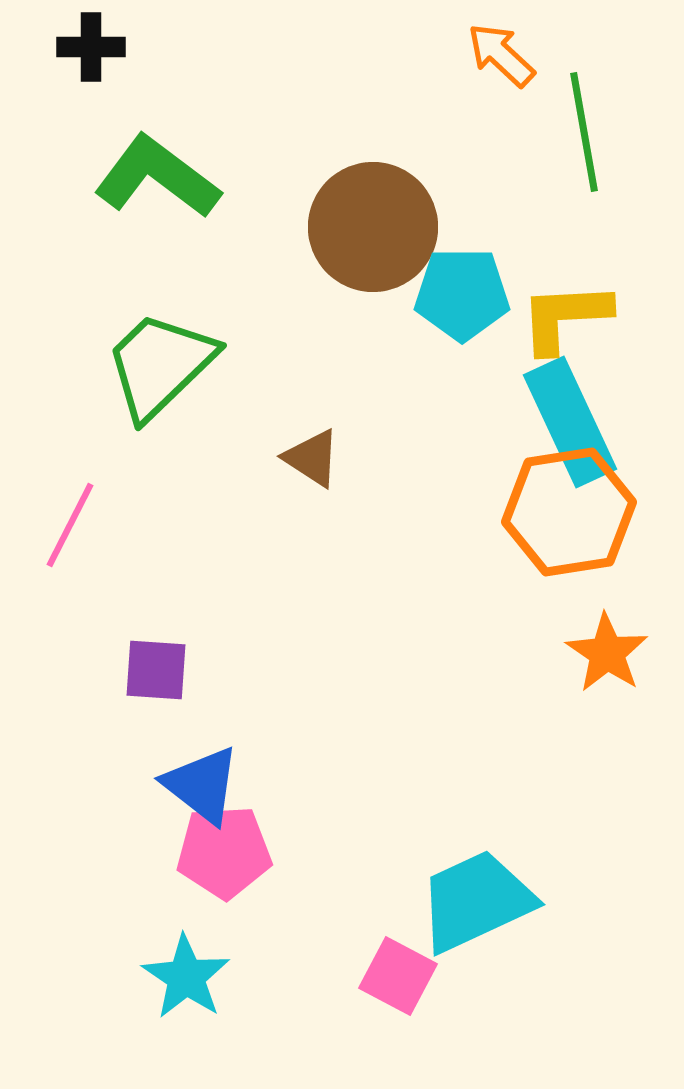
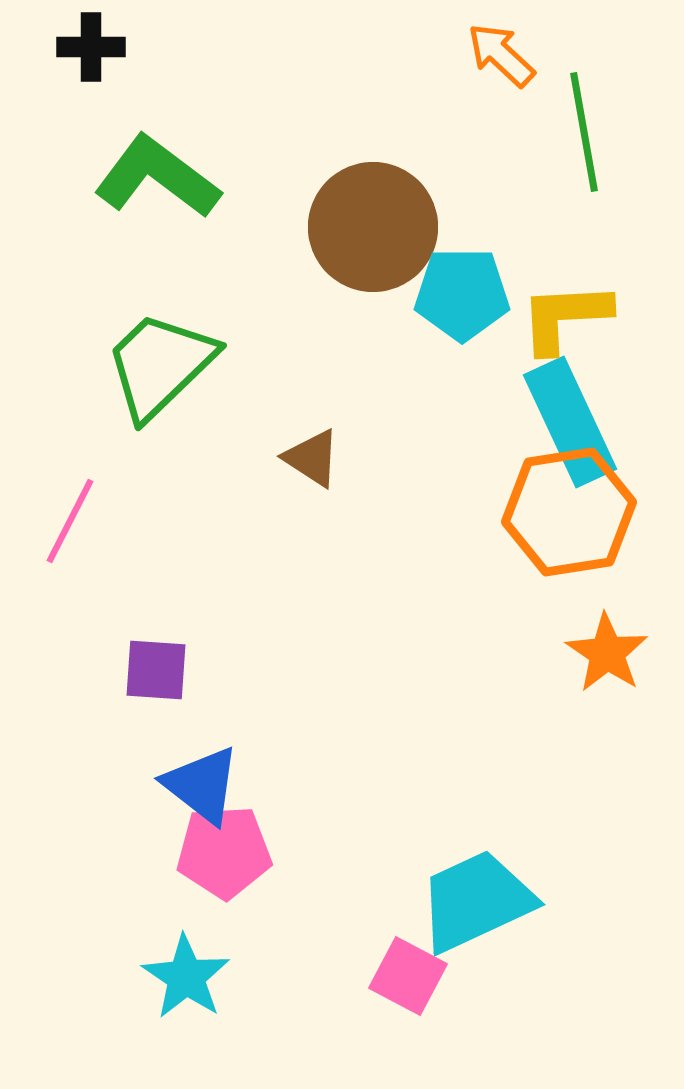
pink line: moved 4 px up
pink square: moved 10 px right
